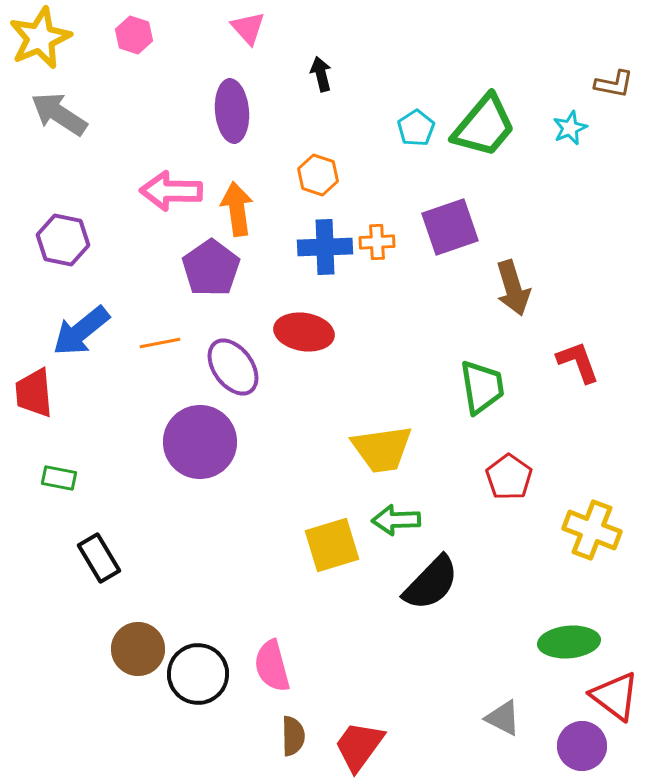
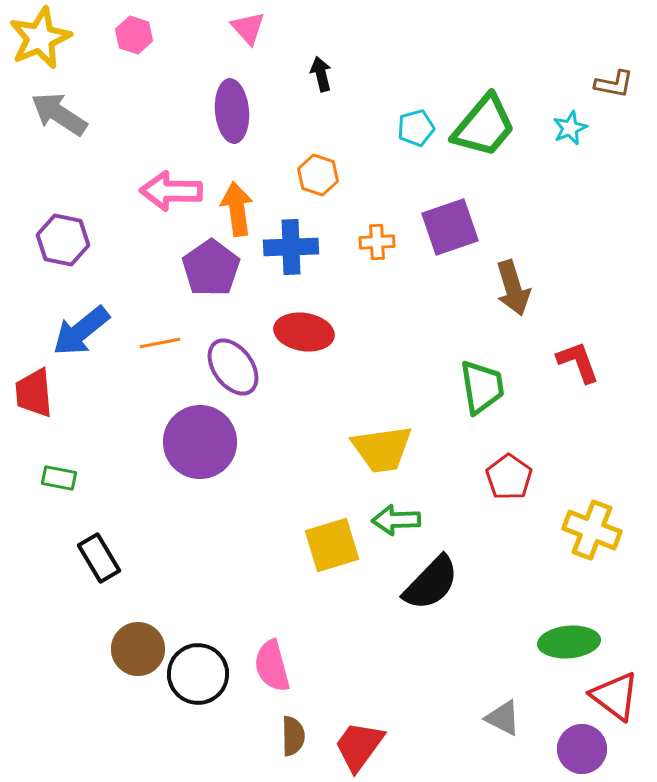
cyan pentagon at (416, 128): rotated 18 degrees clockwise
blue cross at (325, 247): moved 34 px left
purple circle at (582, 746): moved 3 px down
